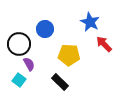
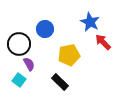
red arrow: moved 1 px left, 2 px up
yellow pentagon: rotated 15 degrees counterclockwise
